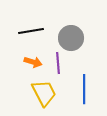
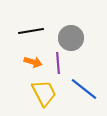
blue line: rotated 52 degrees counterclockwise
